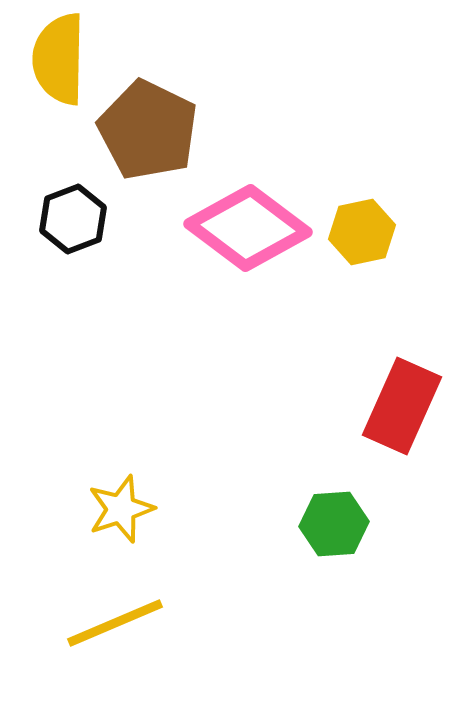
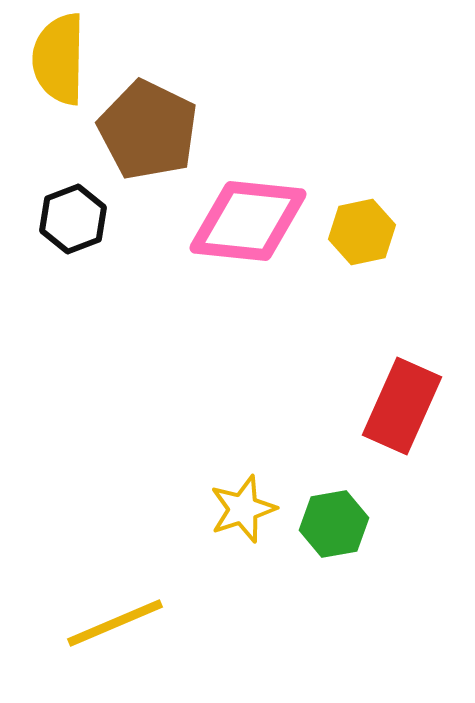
pink diamond: moved 7 px up; rotated 31 degrees counterclockwise
yellow star: moved 122 px right
green hexagon: rotated 6 degrees counterclockwise
